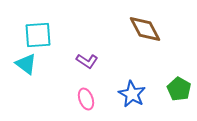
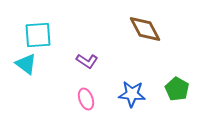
green pentagon: moved 2 px left
blue star: rotated 24 degrees counterclockwise
